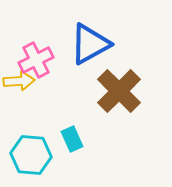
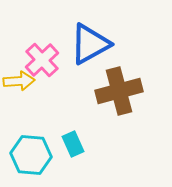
pink cross: moved 6 px right; rotated 16 degrees counterclockwise
brown cross: rotated 30 degrees clockwise
cyan rectangle: moved 1 px right, 5 px down
